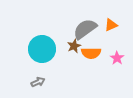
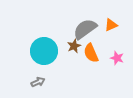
cyan circle: moved 2 px right, 2 px down
orange semicircle: rotated 66 degrees clockwise
pink star: rotated 16 degrees counterclockwise
